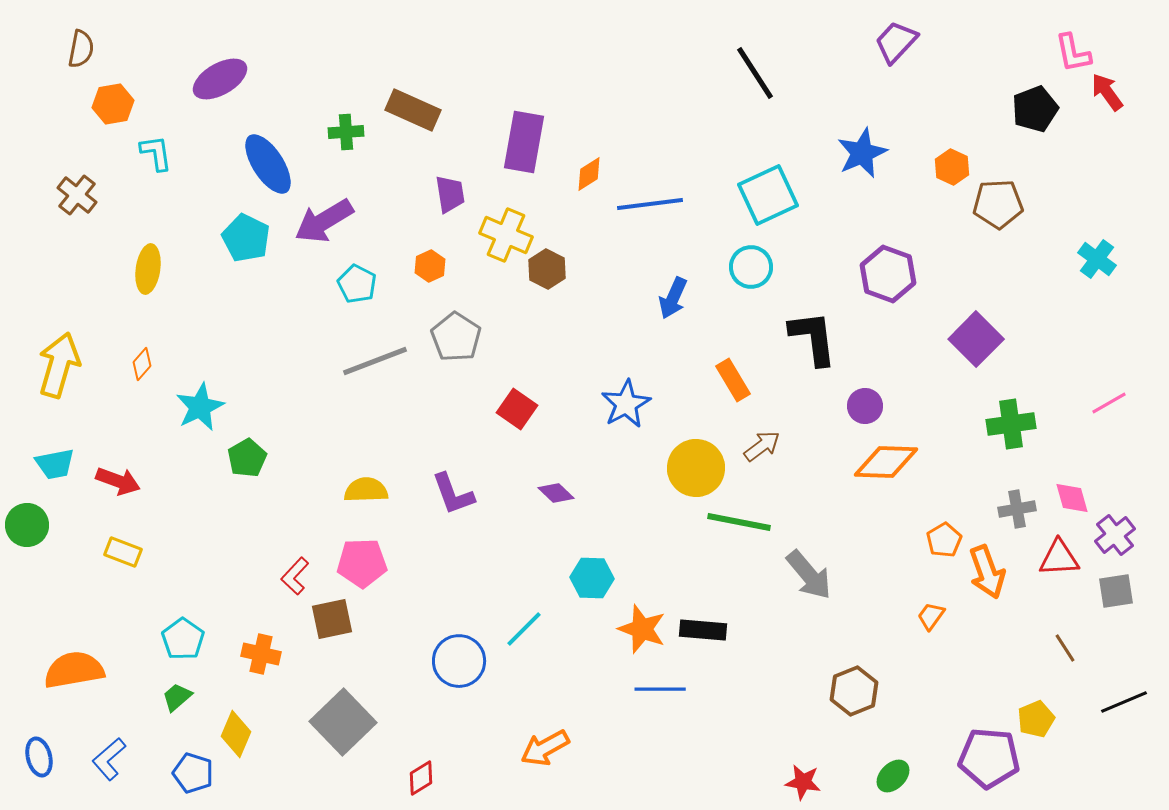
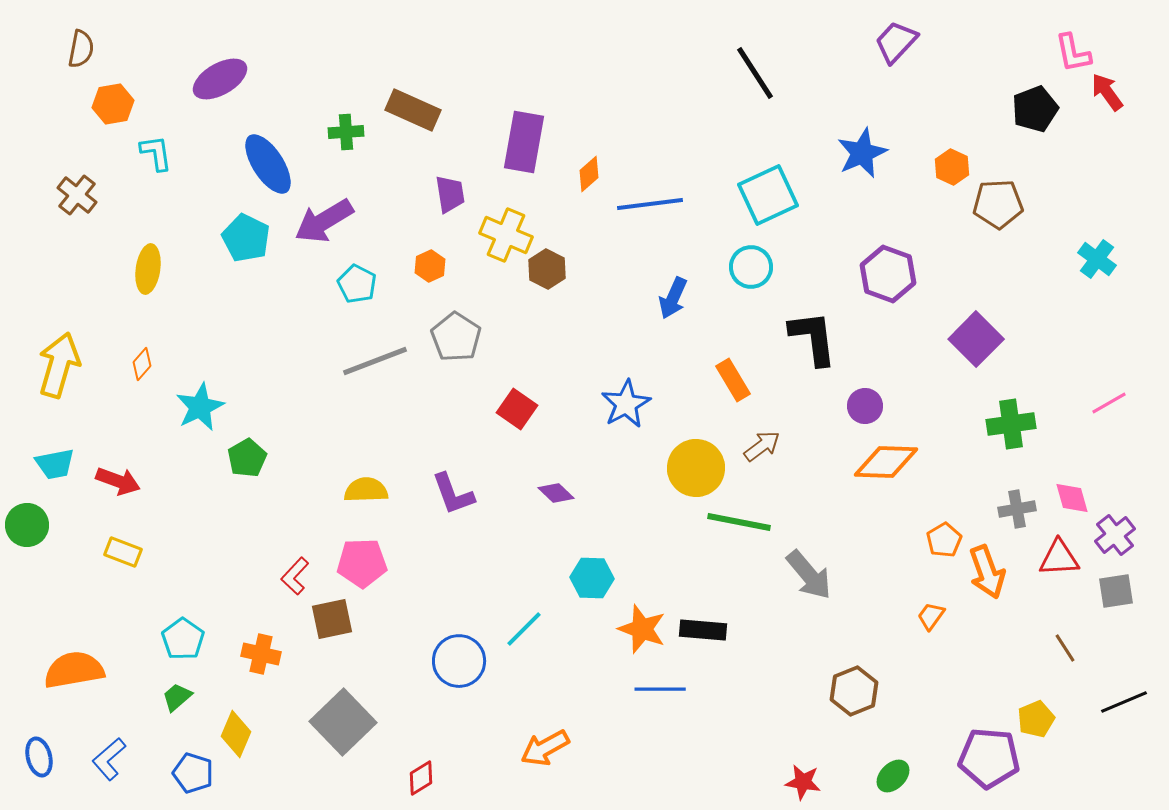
orange diamond at (589, 174): rotated 9 degrees counterclockwise
